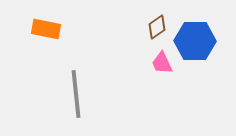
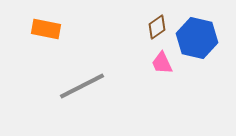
blue hexagon: moved 2 px right, 3 px up; rotated 12 degrees clockwise
gray line: moved 6 px right, 8 px up; rotated 69 degrees clockwise
